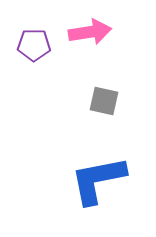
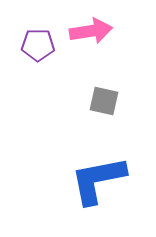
pink arrow: moved 1 px right, 1 px up
purple pentagon: moved 4 px right
